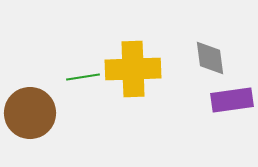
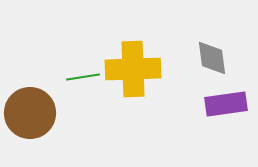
gray diamond: moved 2 px right
purple rectangle: moved 6 px left, 4 px down
